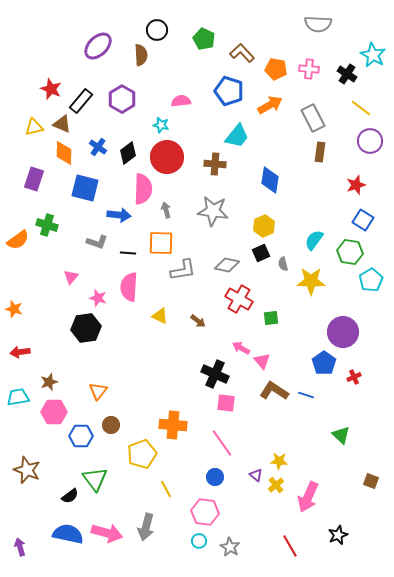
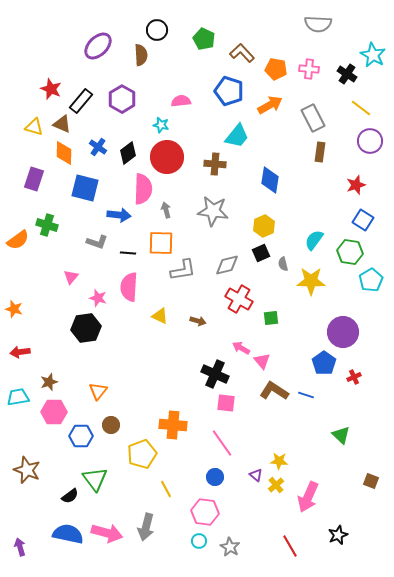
yellow triangle at (34, 127): rotated 30 degrees clockwise
gray diamond at (227, 265): rotated 25 degrees counterclockwise
brown arrow at (198, 321): rotated 21 degrees counterclockwise
